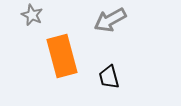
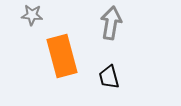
gray star: rotated 20 degrees counterclockwise
gray arrow: moved 1 px right, 3 px down; rotated 128 degrees clockwise
